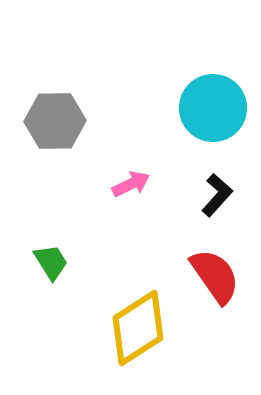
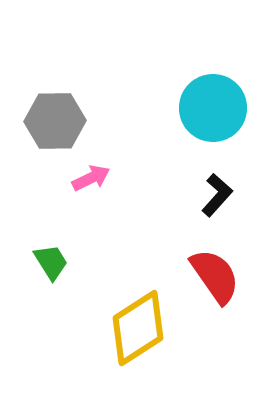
pink arrow: moved 40 px left, 6 px up
